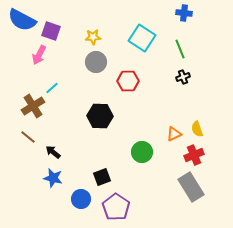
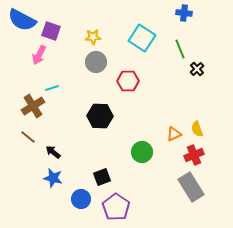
black cross: moved 14 px right, 8 px up; rotated 24 degrees counterclockwise
cyan line: rotated 24 degrees clockwise
